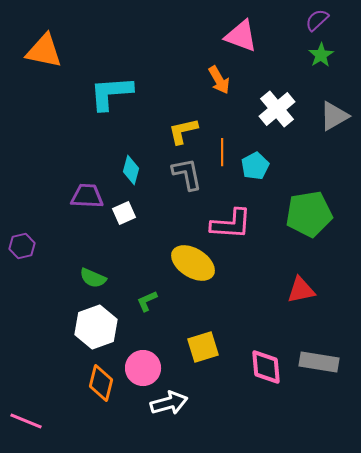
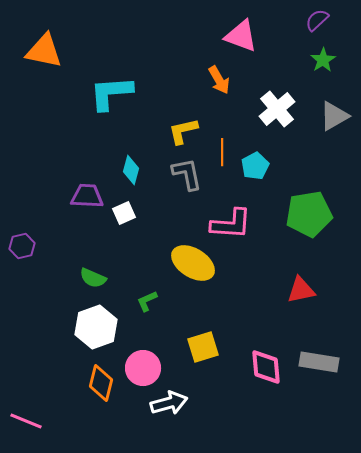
green star: moved 2 px right, 5 px down
